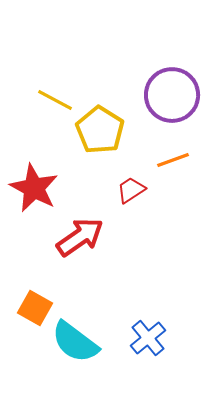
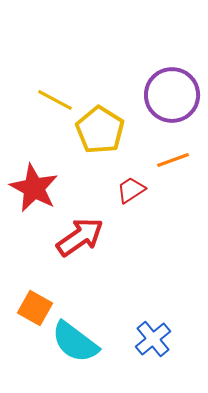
blue cross: moved 5 px right, 1 px down
